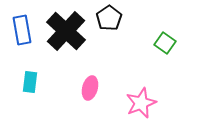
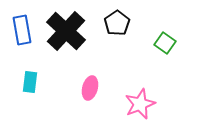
black pentagon: moved 8 px right, 5 px down
pink star: moved 1 px left, 1 px down
